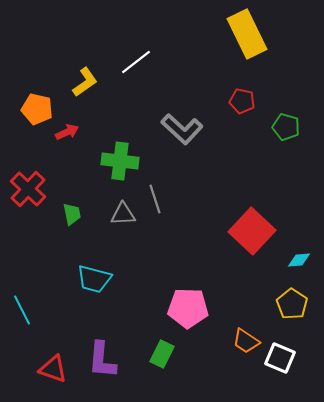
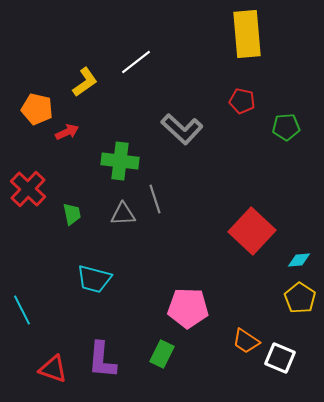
yellow rectangle: rotated 21 degrees clockwise
green pentagon: rotated 20 degrees counterclockwise
yellow pentagon: moved 8 px right, 6 px up
